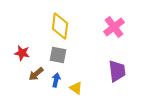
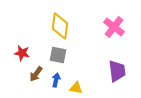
pink cross: rotated 15 degrees counterclockwise
brown arrow: rotated 14 degrees counterclockwise
yellow triangle: rotated 24 degrees counterclockwise
